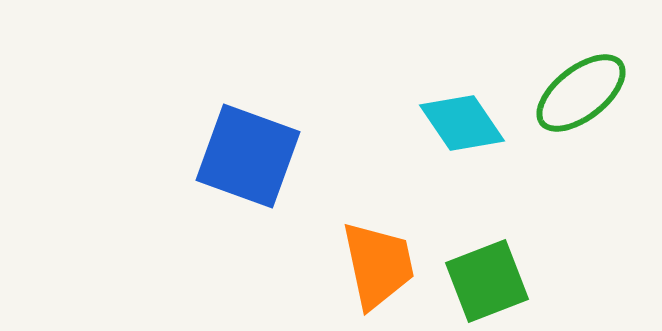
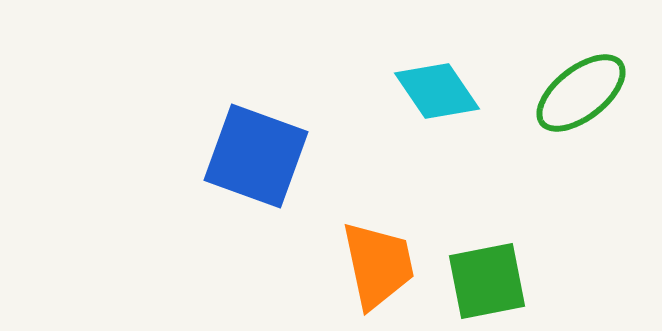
cyan diamond: moved 25 px left, 32 px up
blue square: moved 8 px right
green square: rotated 10 degrees clockwise
